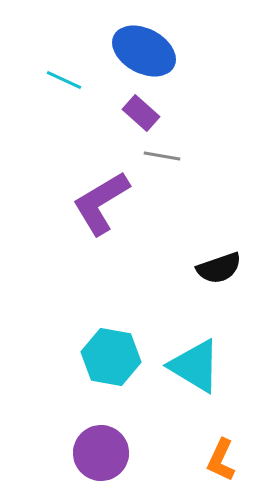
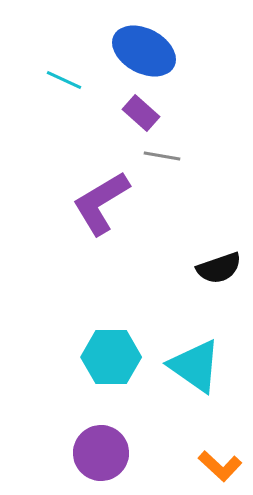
cyan hexagon: rotated 10 degrees counterclockwise
cyan triangle: rotated 4 degrees clockwise
orange L-shape: moved 1 px left, 6 px down; rotated 72 degrees counterclockwise
